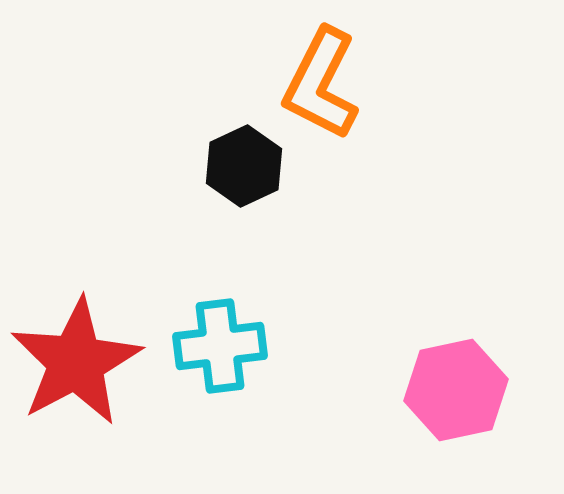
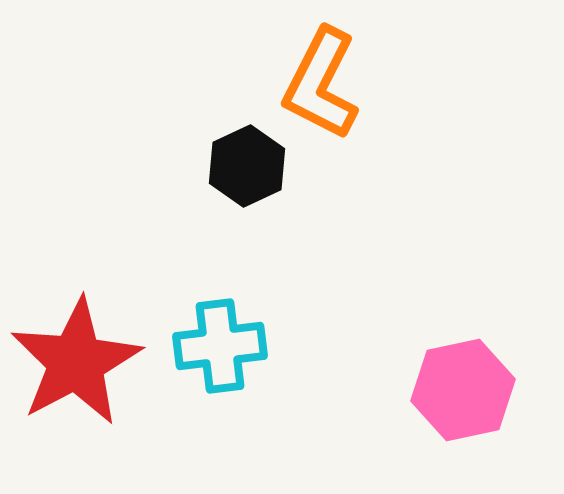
black hexagon: moved 3 px right
pink hexagon: moved 7 px right
